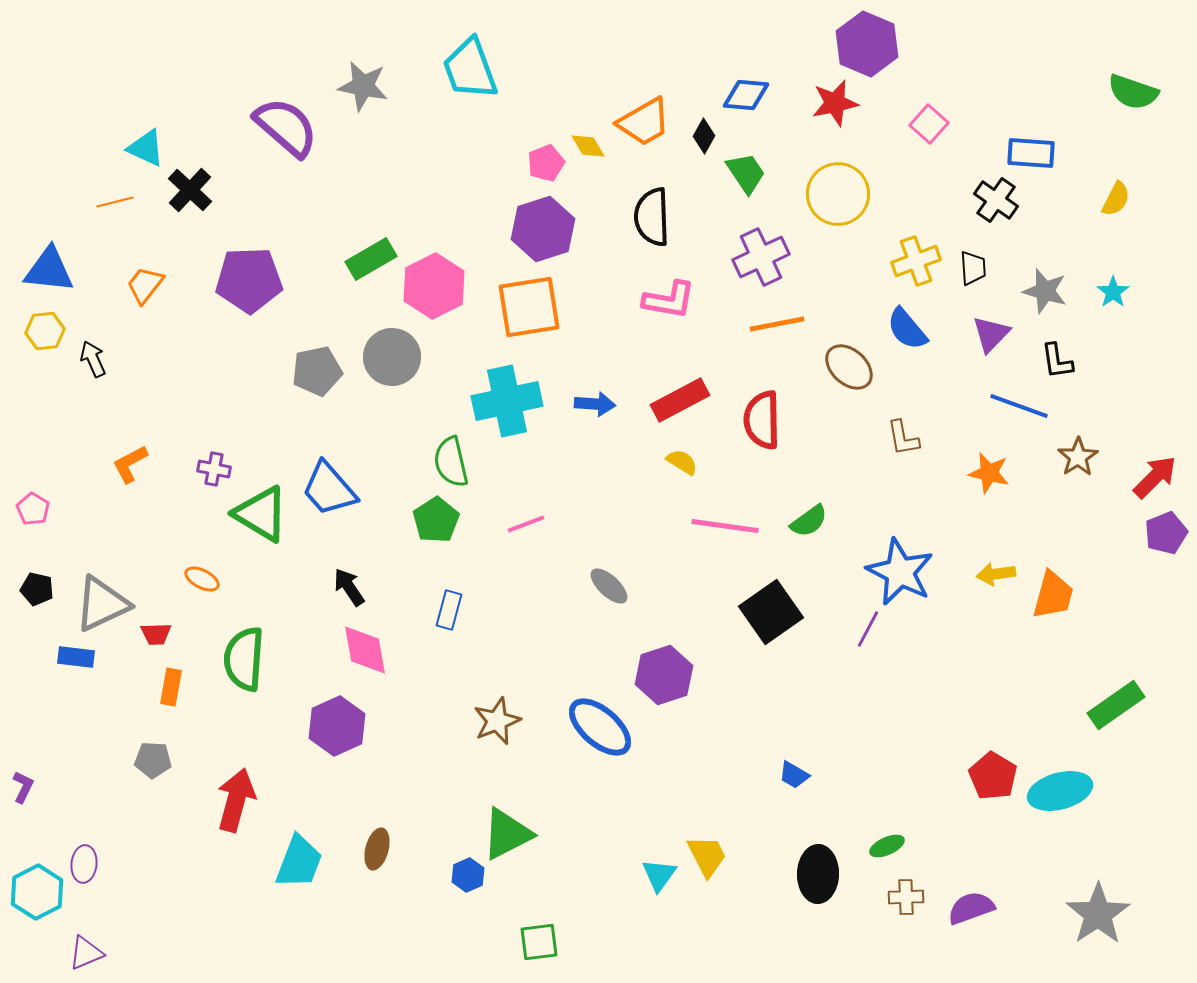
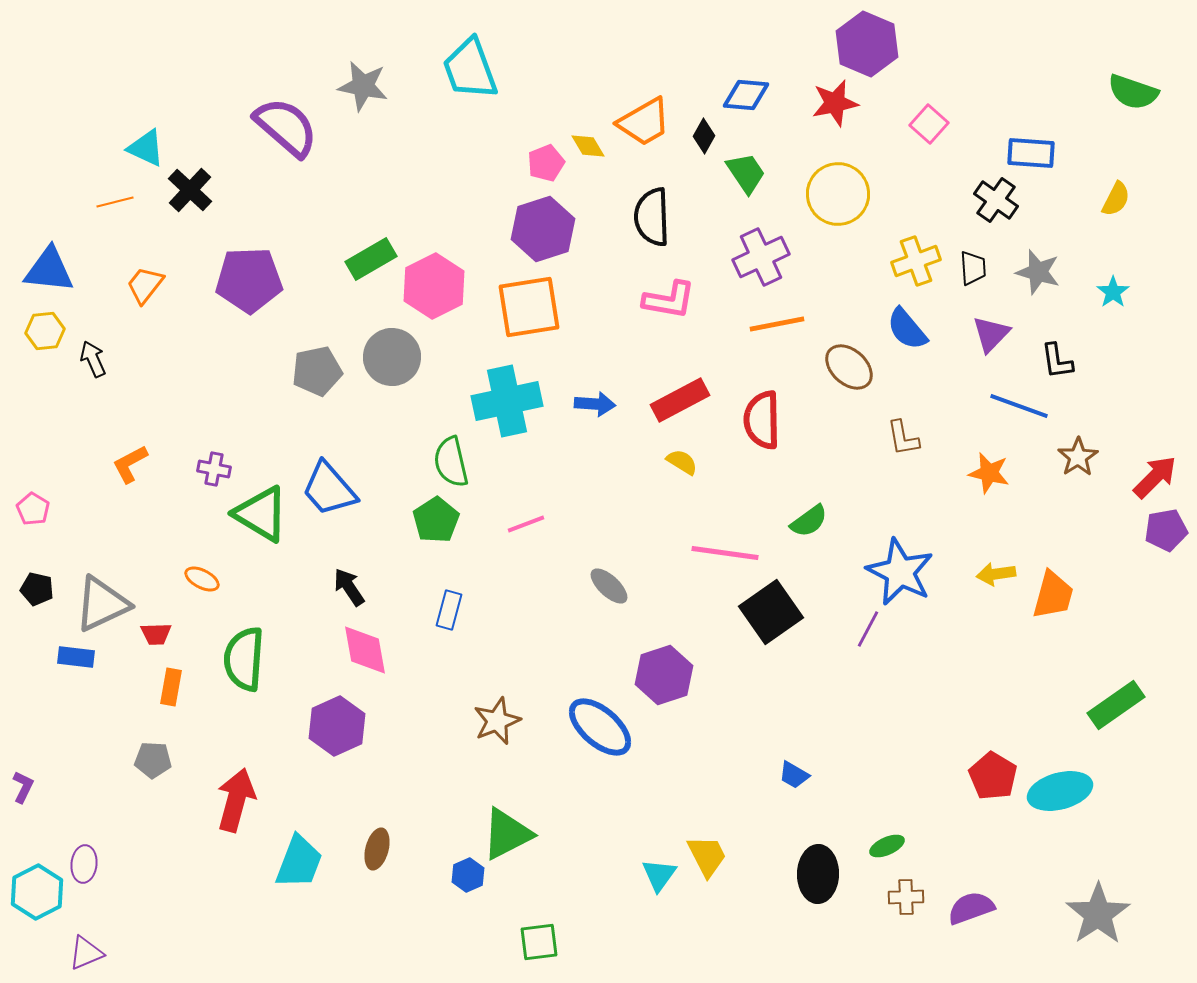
gray star at (1045, 291): moved 7 px left, 19 px up
pink line at (725, 526): moved 27 px down
purple pentagon at (1166, 533): moved 3 px up; rotated 12 degrees clockwise
